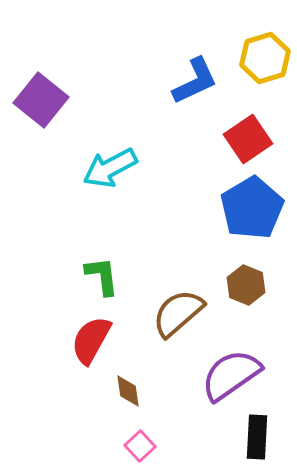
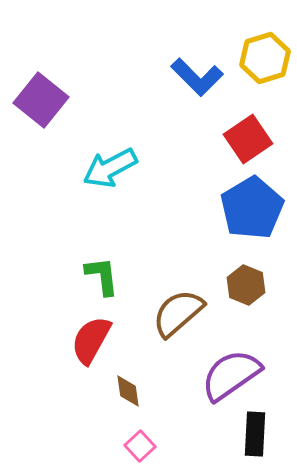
blue L-shape: moved 2 px right, 4 px up; rotated 70 degrees clockwise
black rectangle: moved 2 px left, 3 px up
